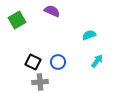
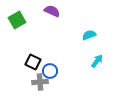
blue circle: moved 8 px left, 9 px down
